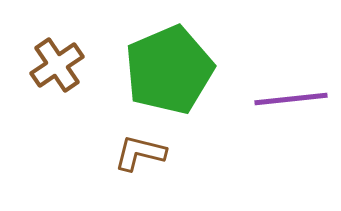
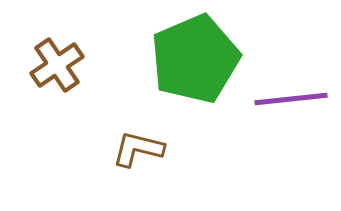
green pentagon: moved 26 px right, 11 px up
brown L-shape: moved 2 px left, 4 px up
